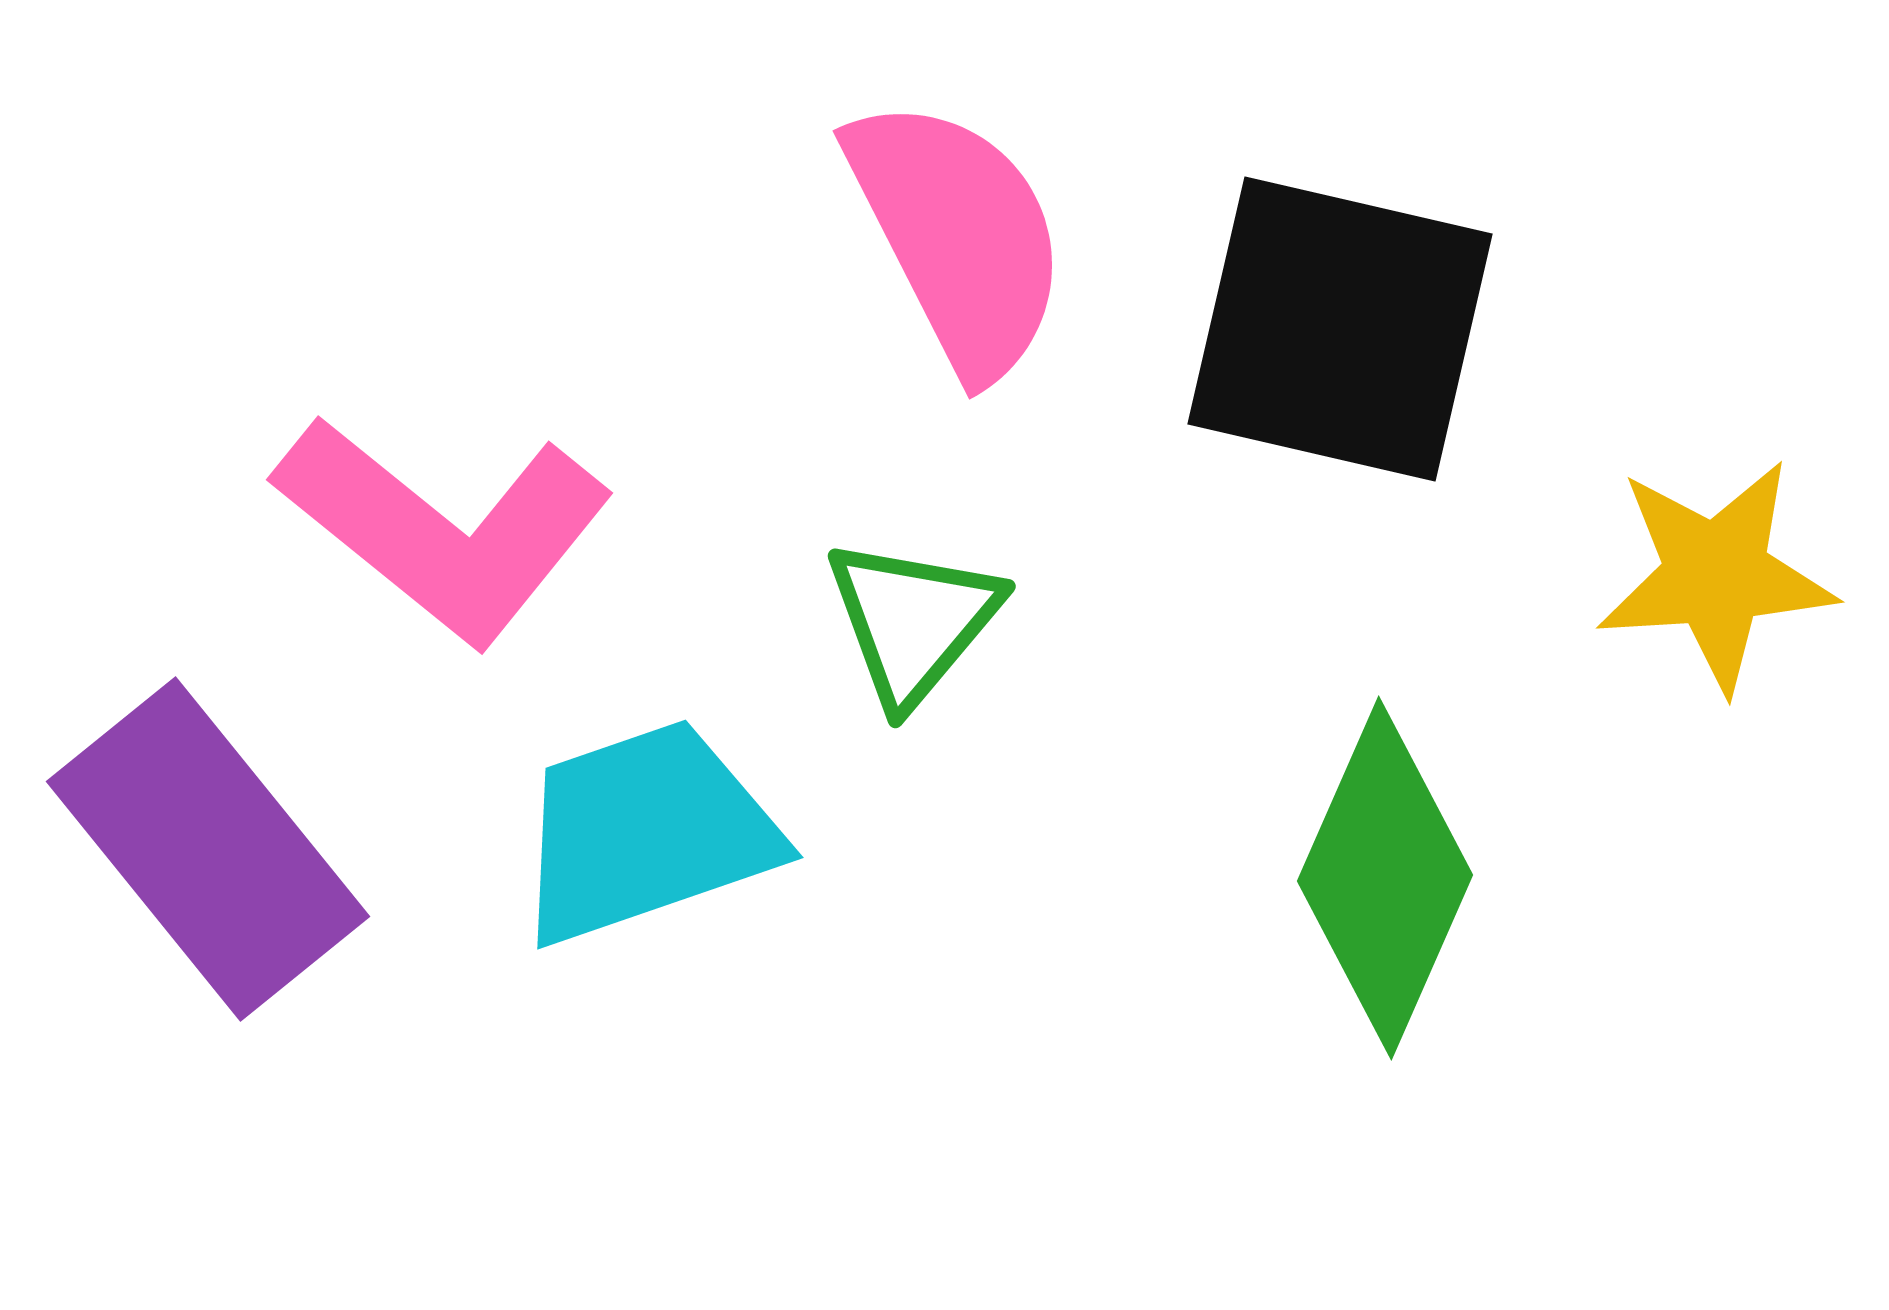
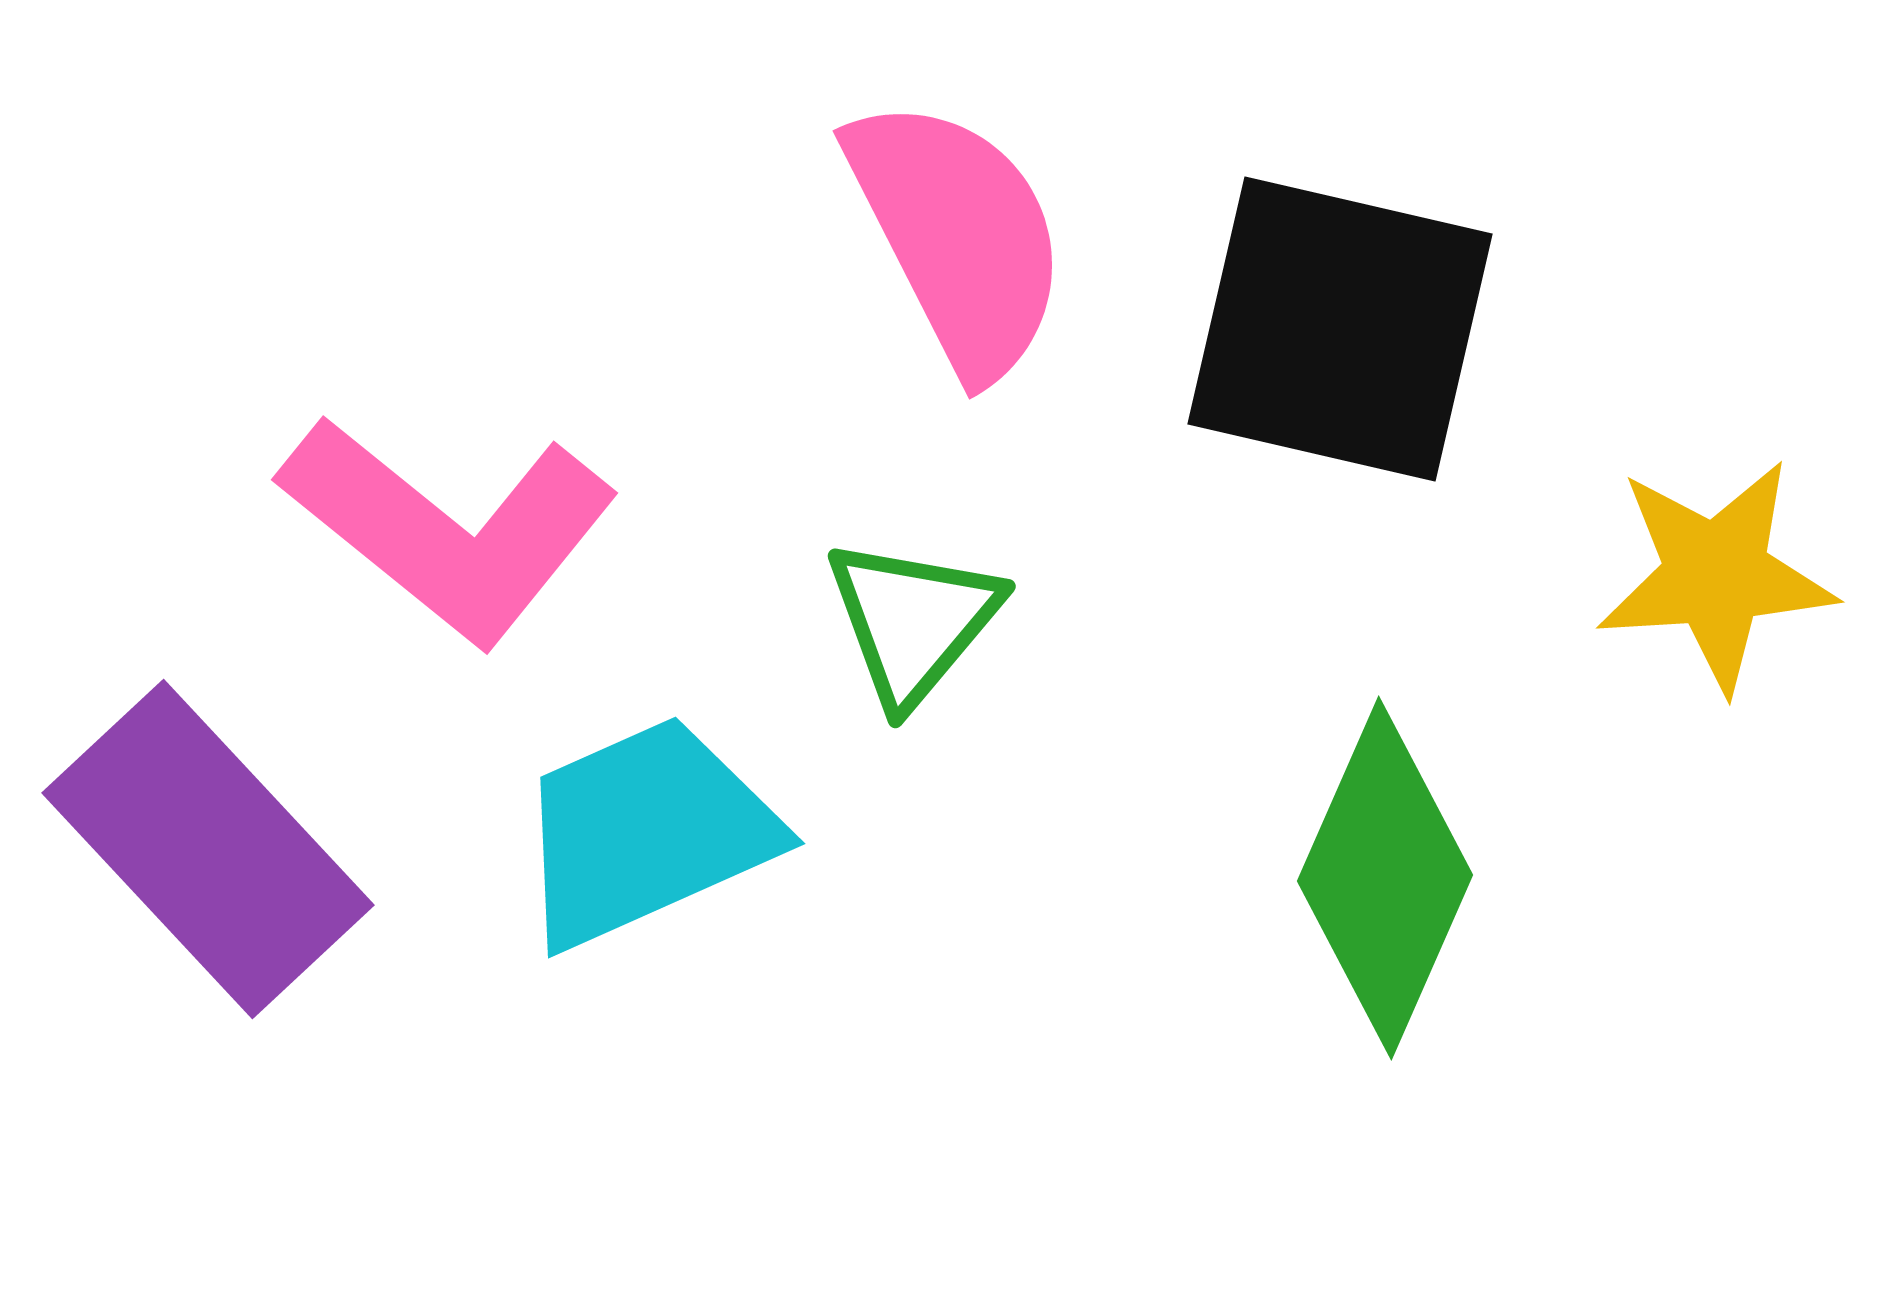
pink L-shape: moved 5 px right
cyan trapezoid: rotated 5 degrees counterclockwise
purple rectangle: rotated 4 degrees counterclockwise
